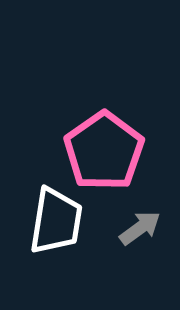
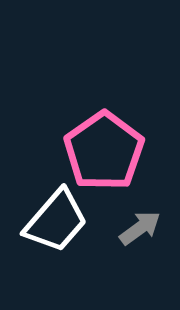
white trapezoid: rotated 32 degrees clockwise
